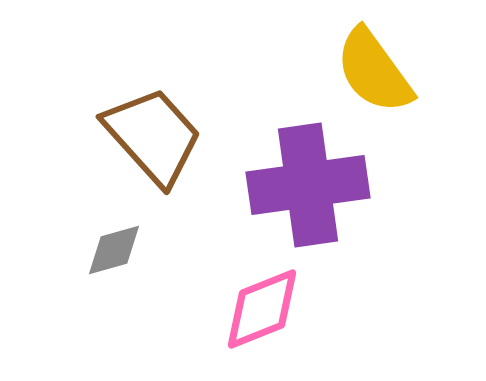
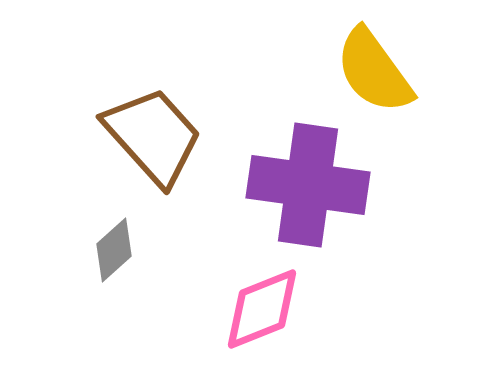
purple cross: rotated 16 degrees clockwise
gray diamond: rotated 26 degrees counterclockwise
